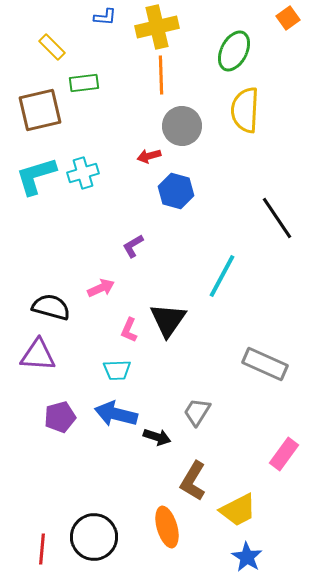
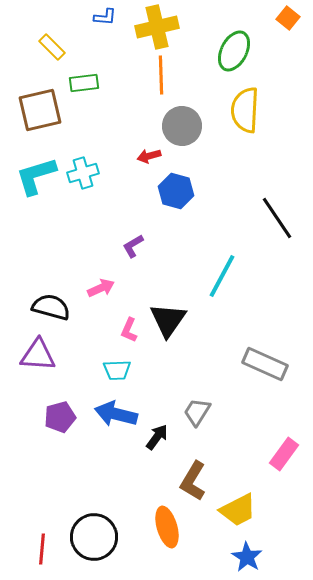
orange square: rotated 15 degrees counterclockwise
black arrow: rotated 72 degrees counterclockwise
